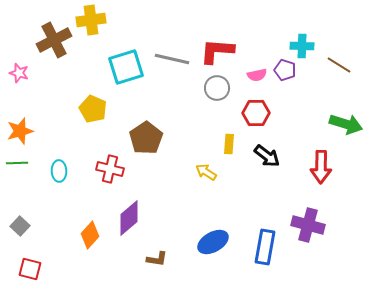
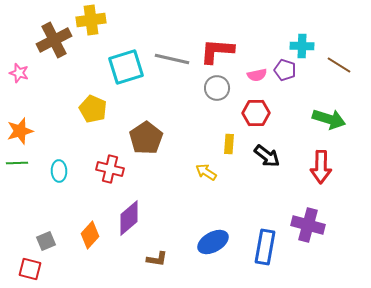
green arrow: moved 17 px left, 5 px up
gray square: moved 26 px right, 15 px down; rotated 24 degrees clockwise
